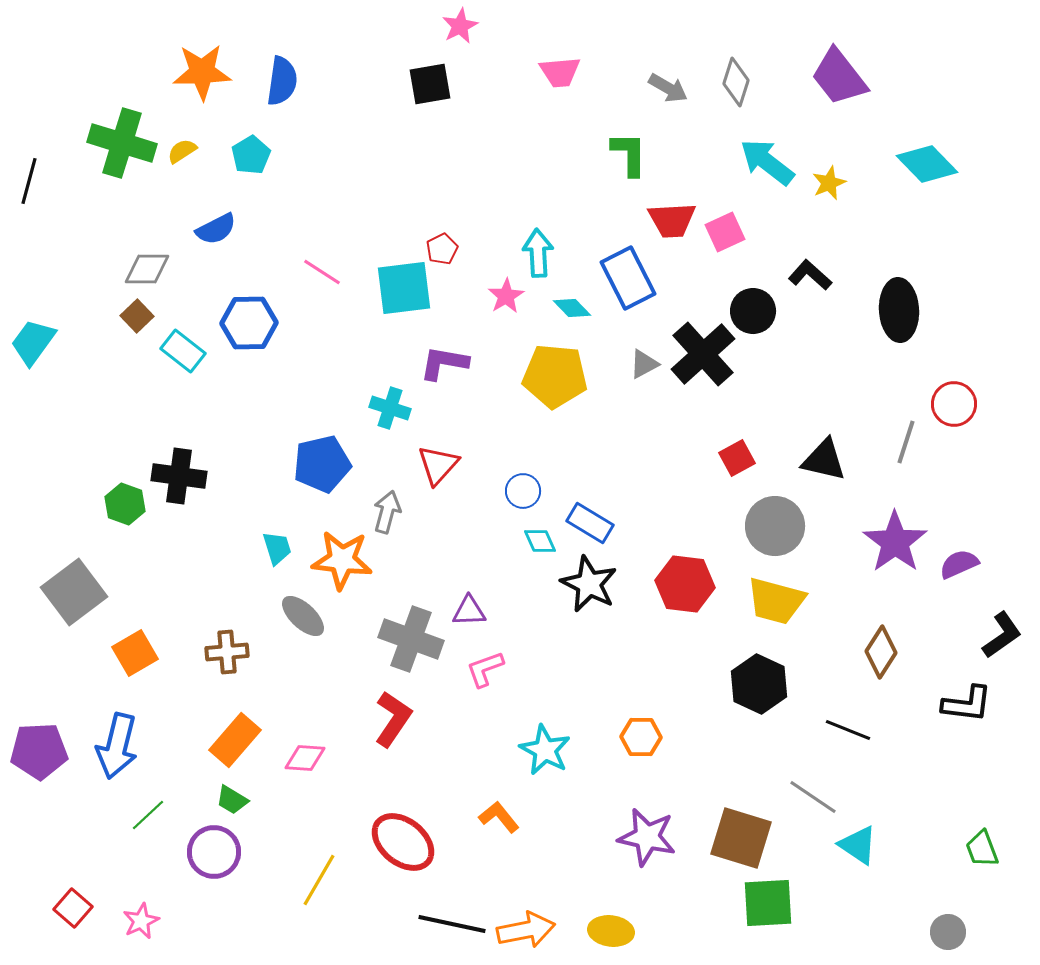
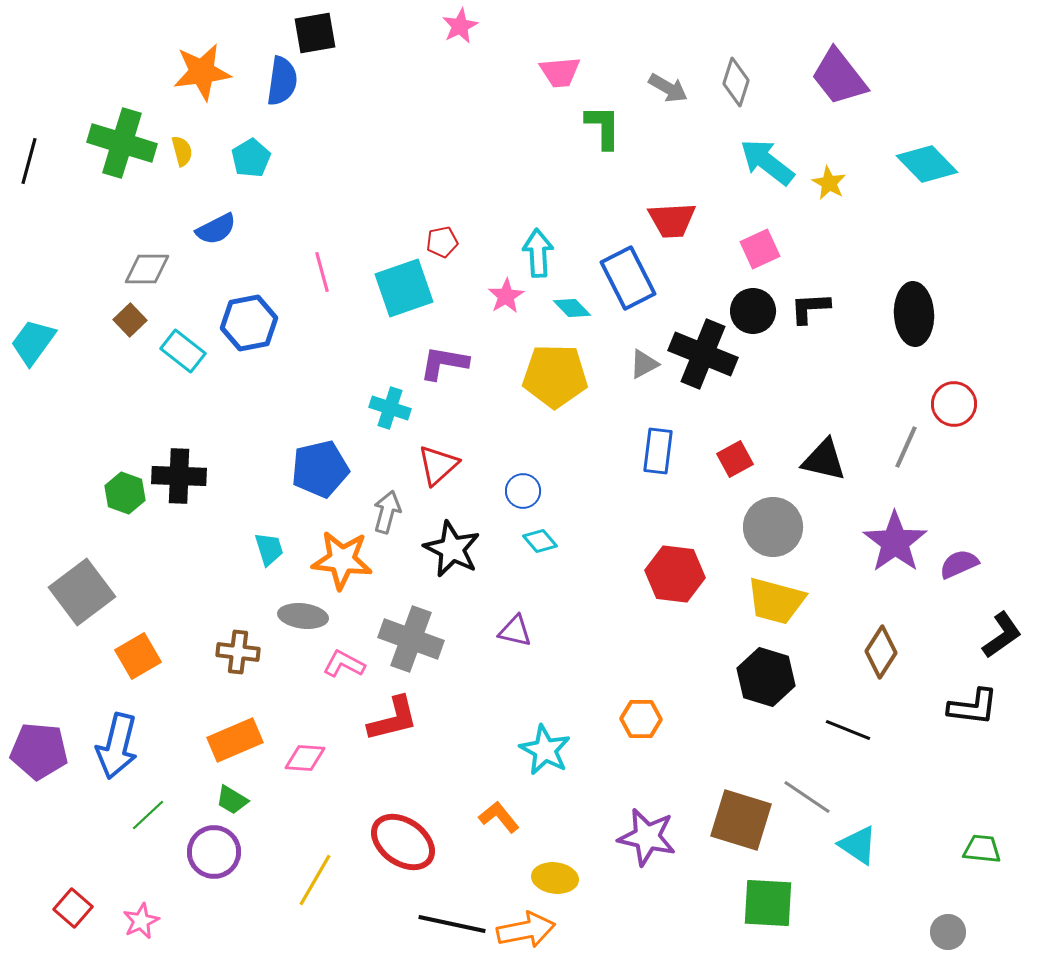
orange star at (202, 72): rotated 6 degrees counterclockwise
black square at (430, 84): moved 115 px left, 51 px up
yellow semicircle at (182, 151): rotated 108 degrees clockwise
green L-shape at (629, 154): moved 26 px left, 27 px up
cyan pentagon at (251, 155): moved 3 px down
black line at (29, 181): moved 20 px up
yellow star at (829, 183): rotated 20 degrees counterclockwise
pink square at (725, 232): moved 35 px right, 17 px down
red pentagon at (442, 249): moved 7 px up; rotated 16 degrees clockwise
pink line at (322, 272): rotated 42 degrees clockwise
black L-shape at (810, 275): moved 33 px down; rotated 45 degrees counterclockwise
cyan square at (404, 288): rotated 12 degrees counterclockwise
black ellipse at (899, 310): moved 15 px right, 4 px down
brown square at (137, 316): moved 7 px left, 4 px down
blue hexagon at (249, 323): rotated 10 degrees counterclockwise
black cross at (703, 354): rotated 26 degrees counterclockwise
yellow pentagon at (555, 376): rotated 4 degrees counterclockwise
gray line at (906, 442): moved 5 px down; rotated 6 degrees clockwise
red square at (737, 458): moved 2 px left, 1 px down
blue pentagon at (322, 464): moved 2 px left, 5 px down
red triangle at (438, 465): rotated 6 degrees clockwise
black cross at (179, 476): rotated 6 degrees counterclockwise
green hexagon at (125, 504): moved 11 px up
blue rectangle at (590, 523): moved 68 px right, 72 px up; rotated 66 degrees clockwise
gray circle at (775, 526): moved 2 px left, 1 px down
cyan diamond at (540, 541): rotated 16 degrees counterclockwise
cyan trapezoid at (277, 548): moved 8 px left, 1 px down
black star at (589, 584): moved 137 px left, 35 px up
red hexagon at (685, 584): moved 10 px left, 10 px up
gray square at (74, 592): moved 8 px right
purple triangle at (469, 611): moved 46 px right, 20 px down; rotated 15 degrees clockwise
gray ellipse at (303, 616): rotated 36 degrees counterclockwise
brown cross at (227, 652): moved 11 px right; rotated 12 degrees clockwise
orange square at (135, 653): moved 3 px right, 3 px down
pink L-shape at (485, 669): moved 141 px left, 5 px up; rotated 48 degrees clockwise
black hexagon at (759, 684): moved 7 px right, 7 px up; rotated 8 degrees counterclockwise
black L-shape at (967, 704): moved 6 px right, 3 px down
red L-shape at (393, 719): rotated 42 degrees clockwise
orange hexagon at (641, 737): moved 18 px up
orange rectangle at (235, 740): rotated 26 degrees clockwise
purple pentagon at (39, 751): rotated 8 degrees clockwise
gray line at (813, 797): moved 6 px left
brown square at (741, 838): moved 18 px up
red ellipse at (403, 842): rotated 4 degrees counterclockwise
green trapezoid at (982, 849): rotated 117 degrees clockwise
yellow line at (319, 880): moved 4 px left
green square at (768, 903): rotated 6 degrees clockwise
yellow ellipse at (611, 931): moved 56 px left, 53 px up
